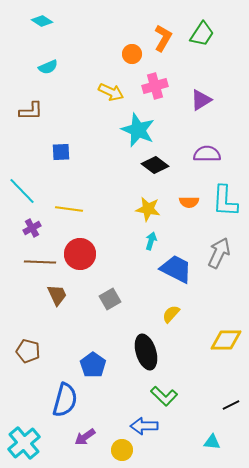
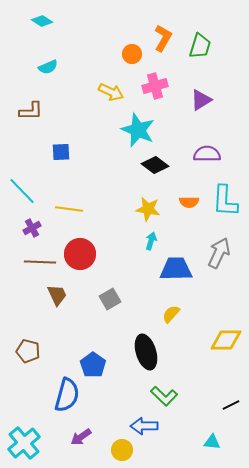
green trapezoid: moved 2 px left, 12 px down; rotated 16 degrees counterclockwise
blue trapezoid: rotated 28 degrees counterclockwise
blue semicircle: moved 2 px right, 5 px up
purple arrow: moved 4 px left
